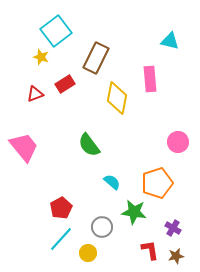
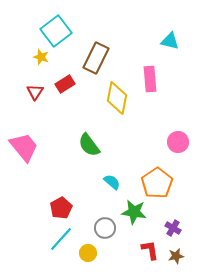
red triangle: moved 2 px up; rotated 36 degrees counterclockwise
orange pentagon: rotated 16 degrees counterclockwise
gray circle: moved 3 px right, 1 px down
